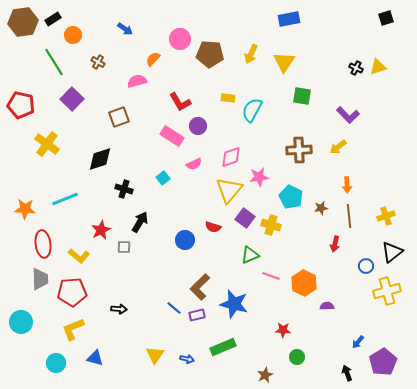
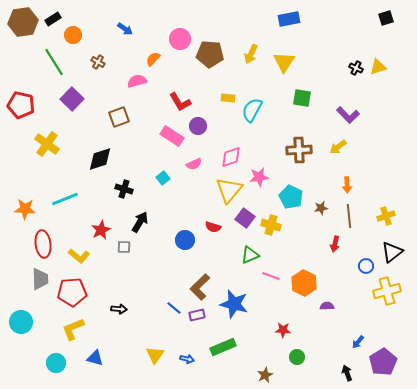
green square at (302, 96): moved 2 px down
